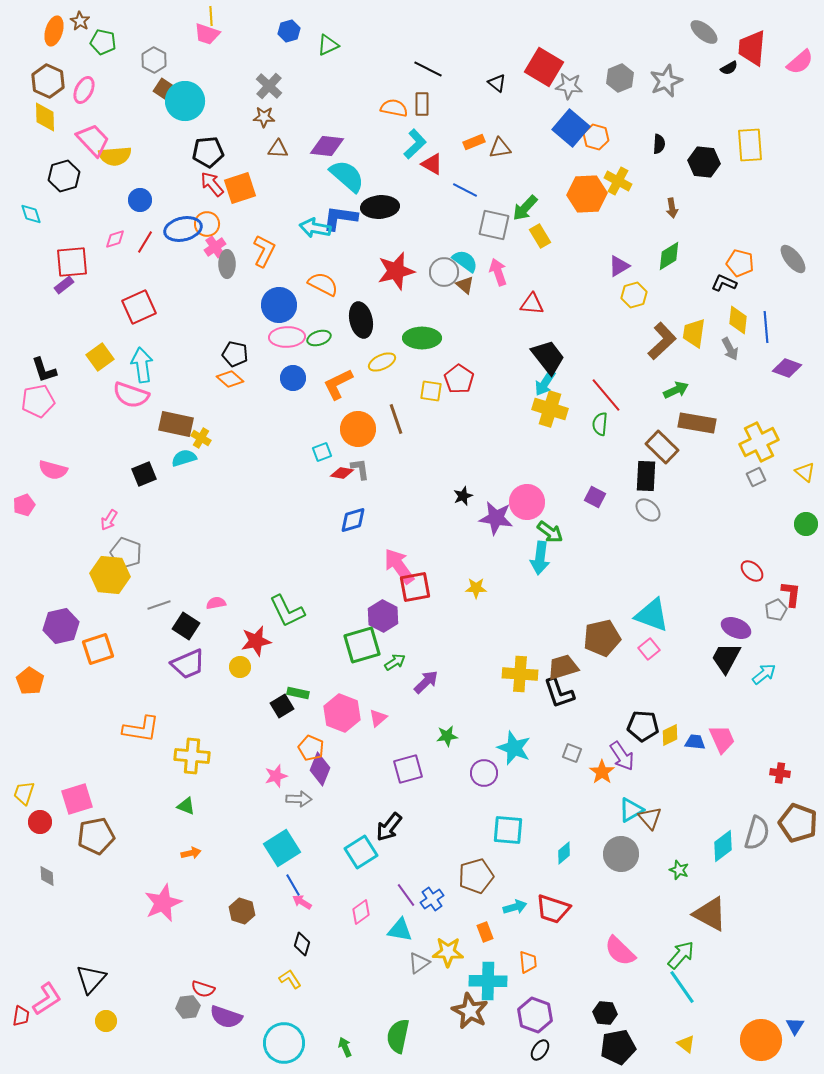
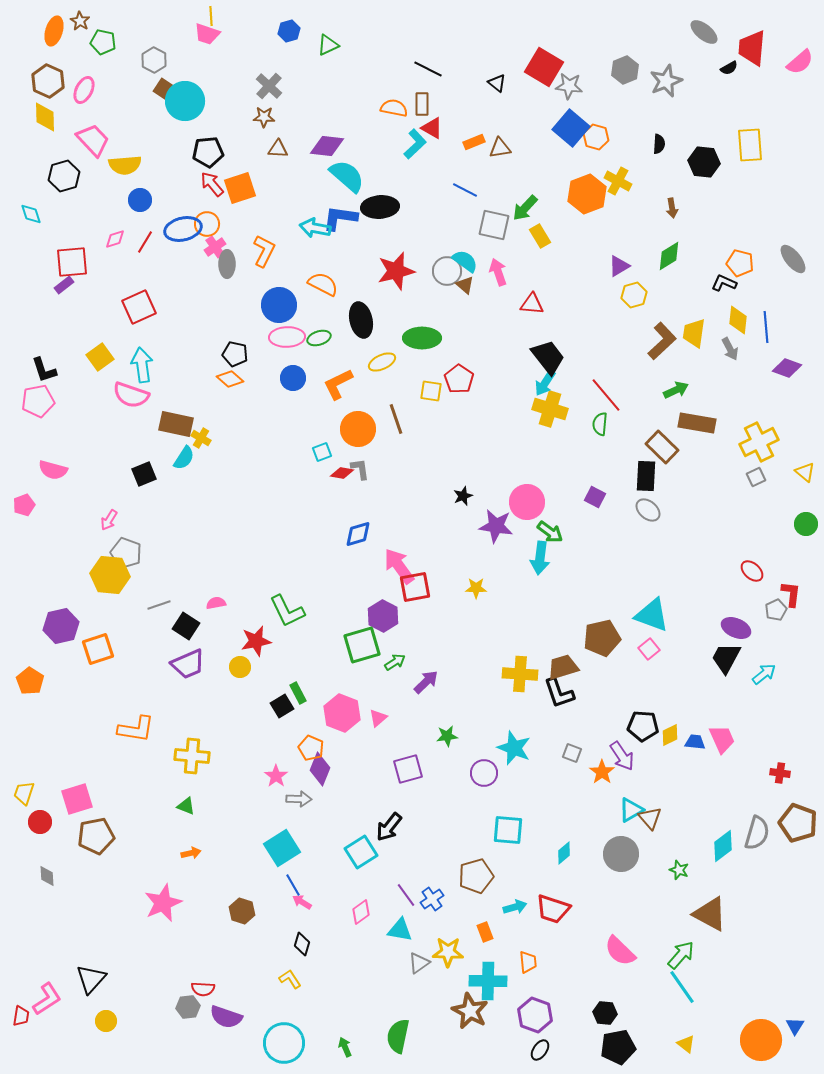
gray hexagon at (620, 78): moved 5 px right, 8 px up
yellow semicircle at (115, 156): moved 10 px right, 9 px down
red triangle at (432, 164): moved 36 px up
orange hexagon at (587, 194): rotated 18 degrees counterclockwise
gray circle at (444, 272): moved 3 px right, 1 px up
cyan semicircle at (184, 458): rotated 140 degrees clockwise
purple star at (496, 518): moved 8 px down
blue diamond at (353, 520): moved 5 px right, 14 px down
green rectangle at (298, 693): rotated 50 degrees clockwise
orange L-shape at (141, 729): moved 5 px left
pink star at (276, 776): rotated 20 degrees counterclockwise
red semicircle at (203, 989): rotated 15 degrees counterclockwise
